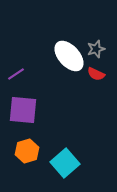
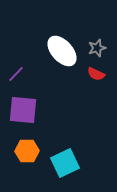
gray star: moved 1 px right, 1 px up
white ellipse: moved 7 px left, 5 px up
purple line: rotated 12 degrees counterclockwise
orange hexagon: rotated 15 degrees clockwise
cyan square: rotated 16 degrees clockwise
